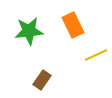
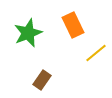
green star: moved 1 px left, 2 px down; rotated 16 degrees counterclockwise
yellow line: moved 2 px up; rotated 15 degrees counterclockwise
